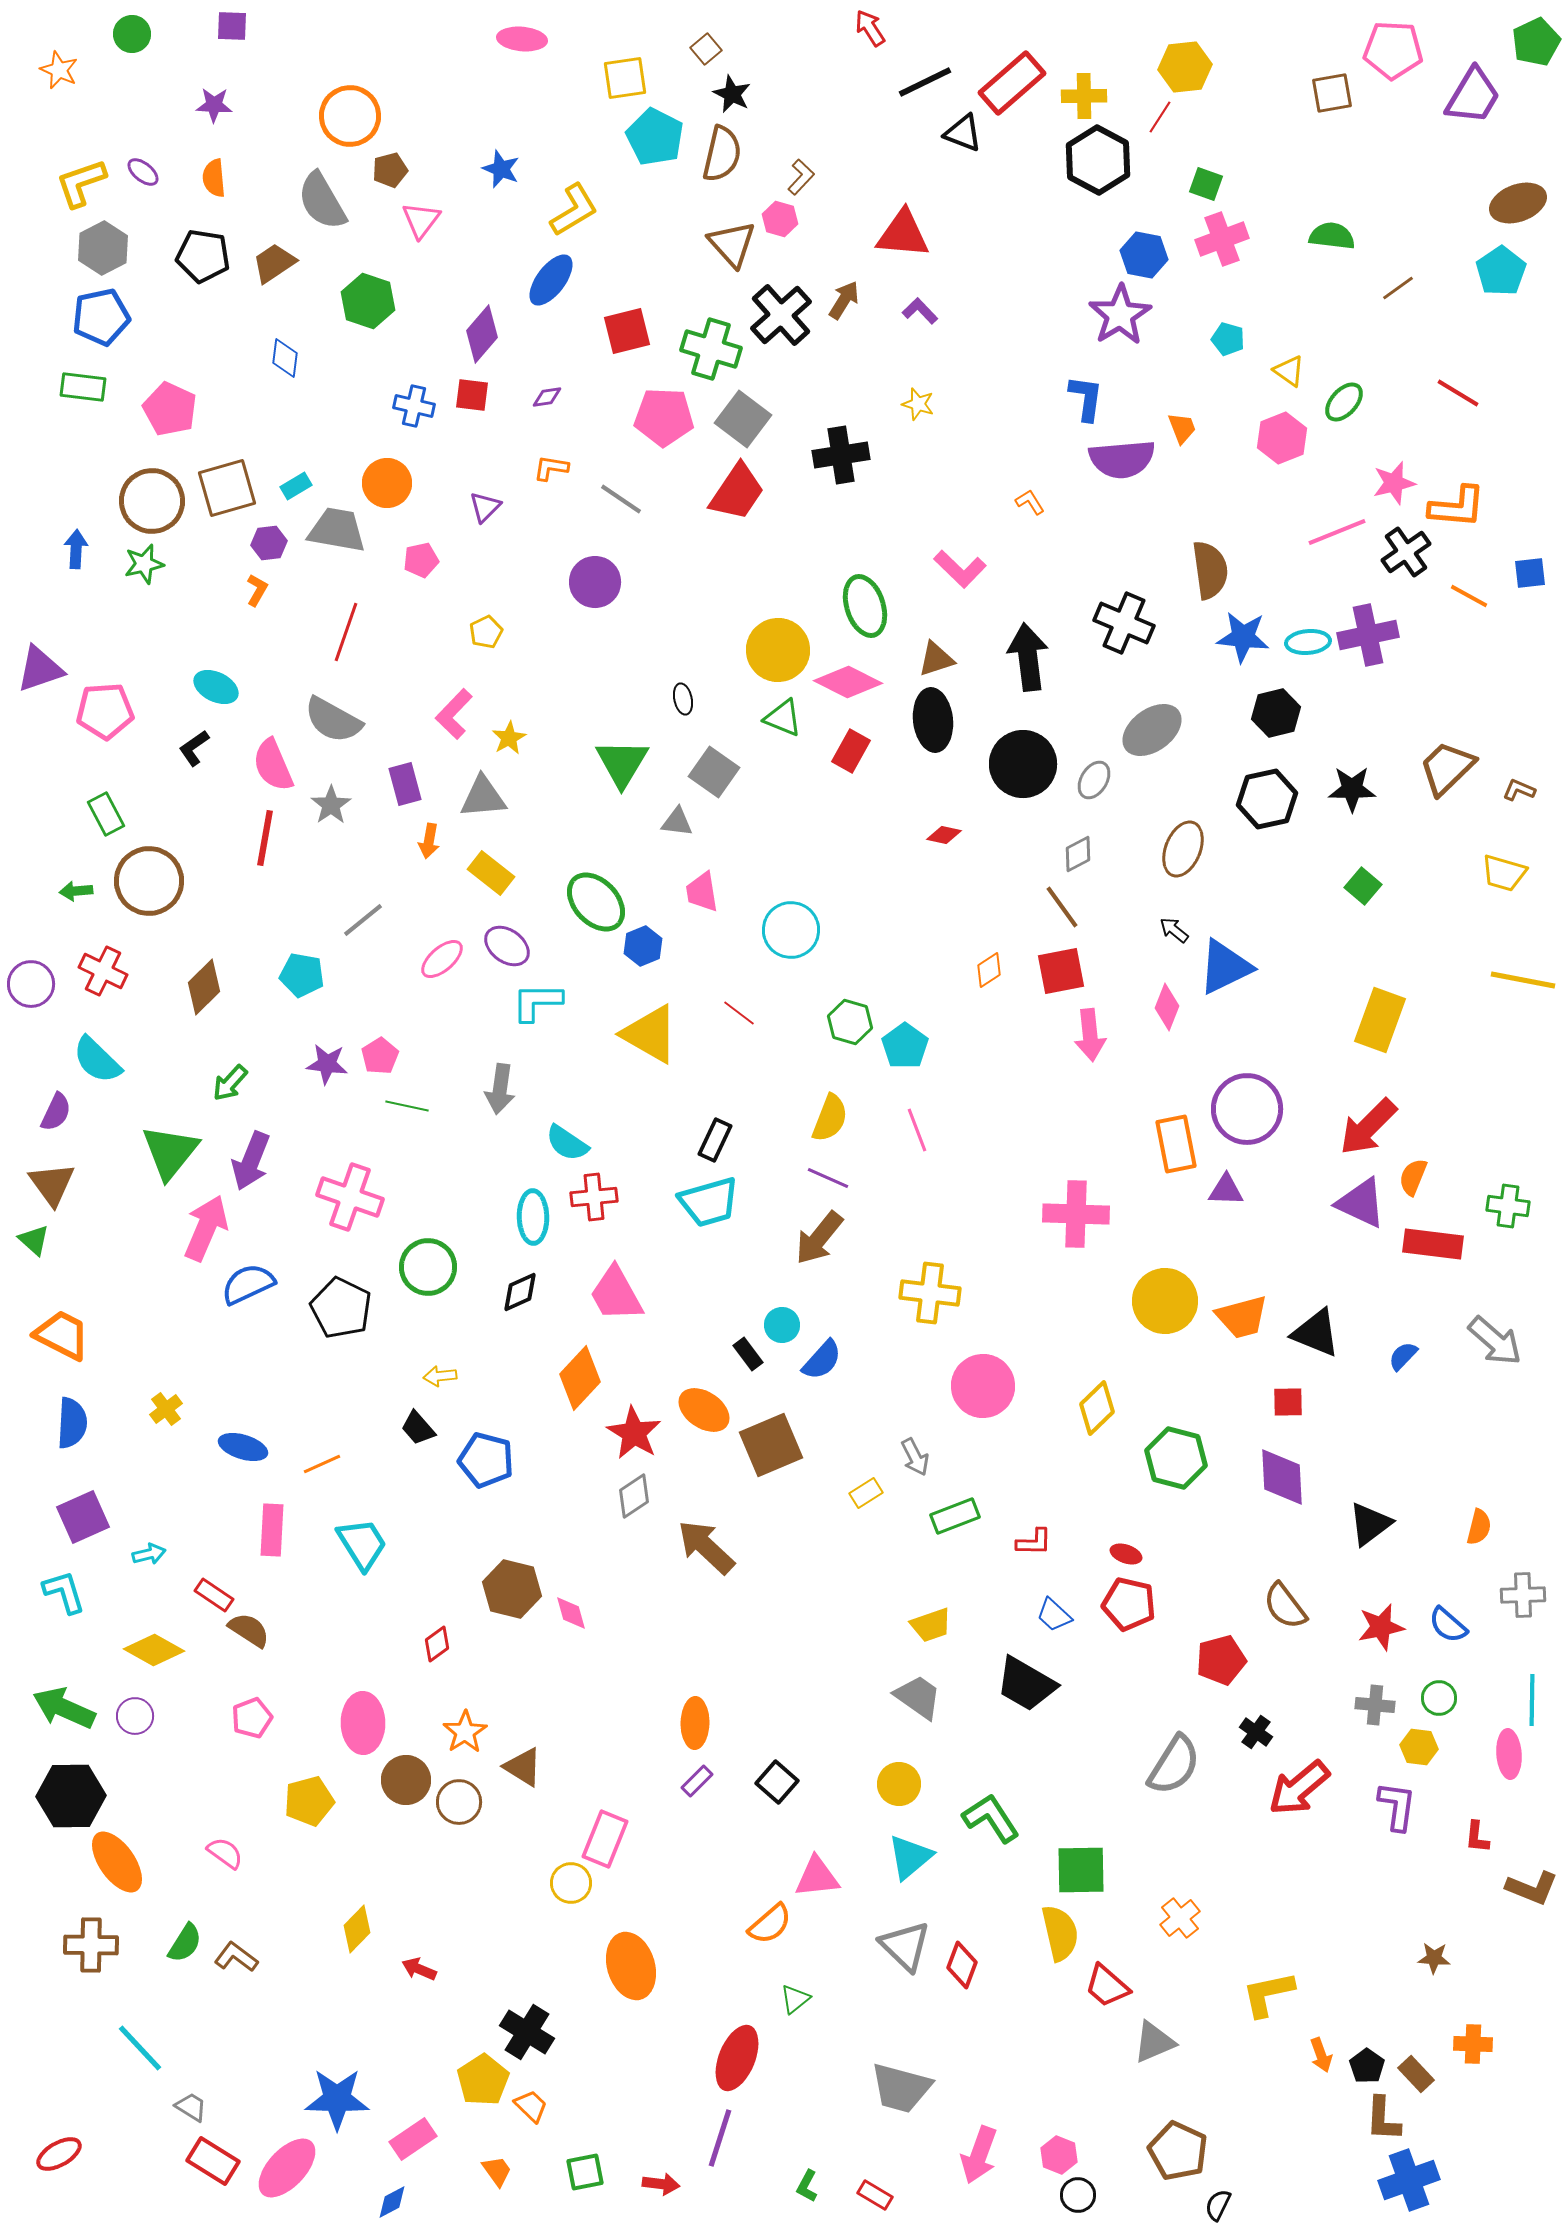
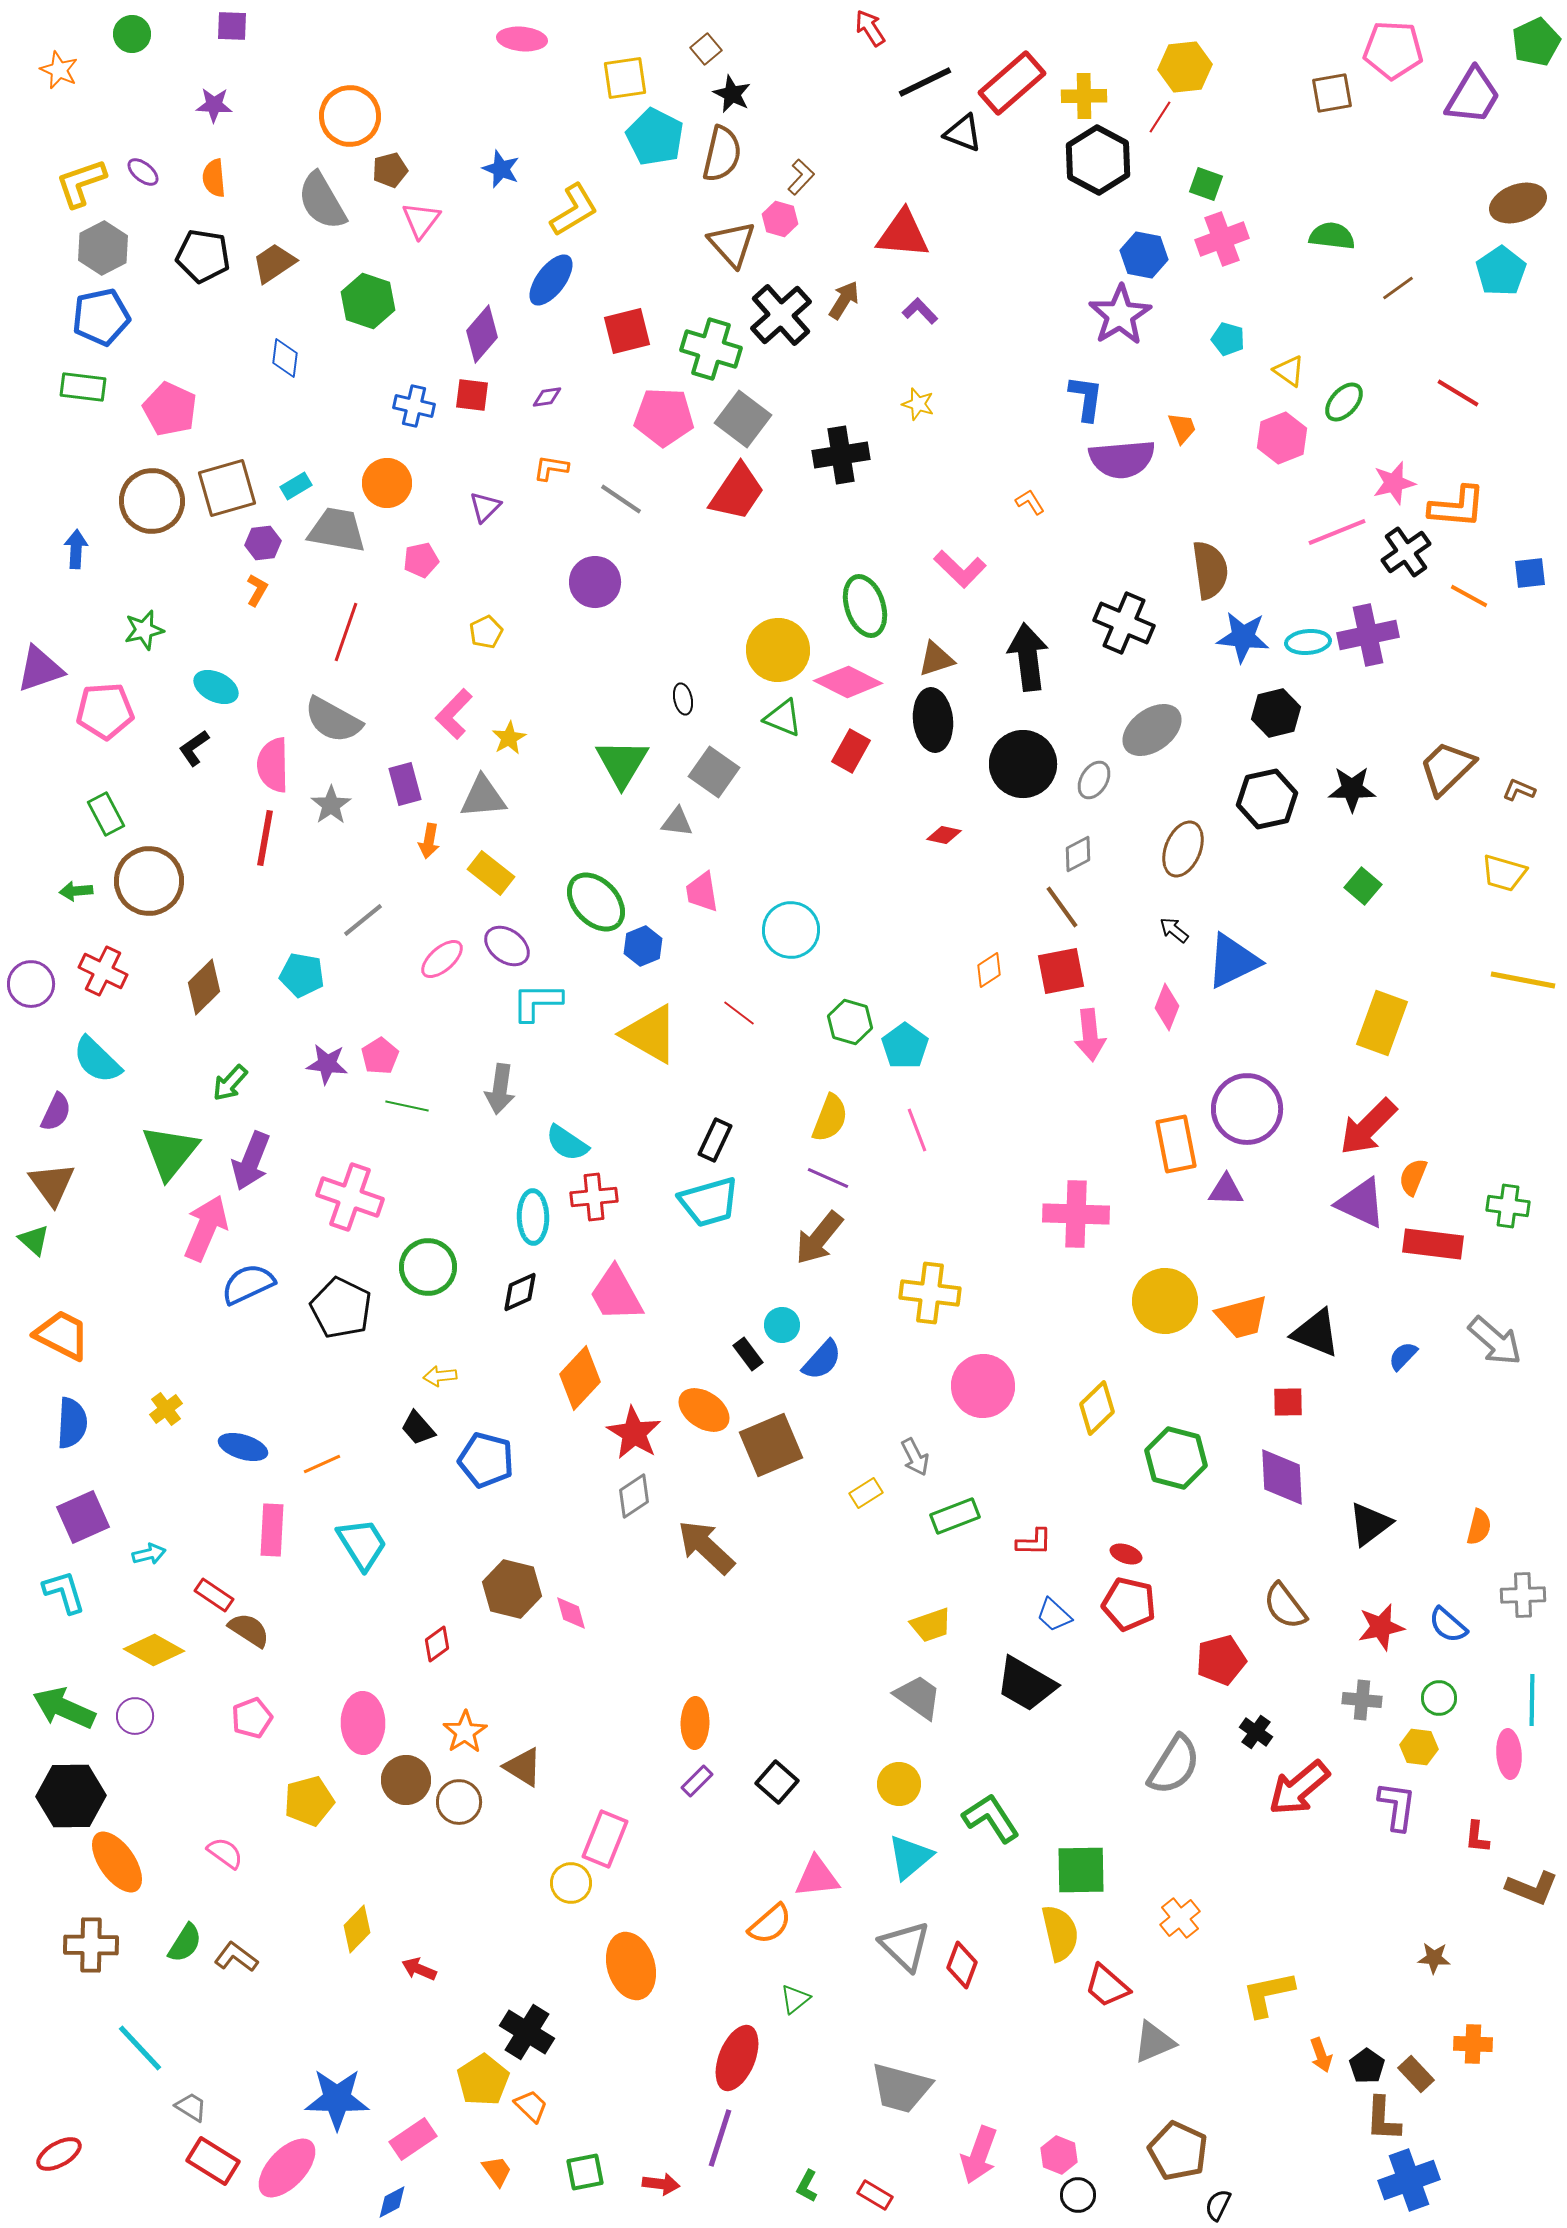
purple hexagon at (269, 543): moved 6 px left
green star at (144, 564): moved 66 px down
pink semicircle at (273, 765): rotated 22 degrees clockwise
blue triangle at (1225, 967): moved 8 px right, 6 px up
yellow rectangle at (1380, 1020): moved 2 px right, 3 px down
gray cross at (1375, 1705): moved 13 px left, 5 px up
